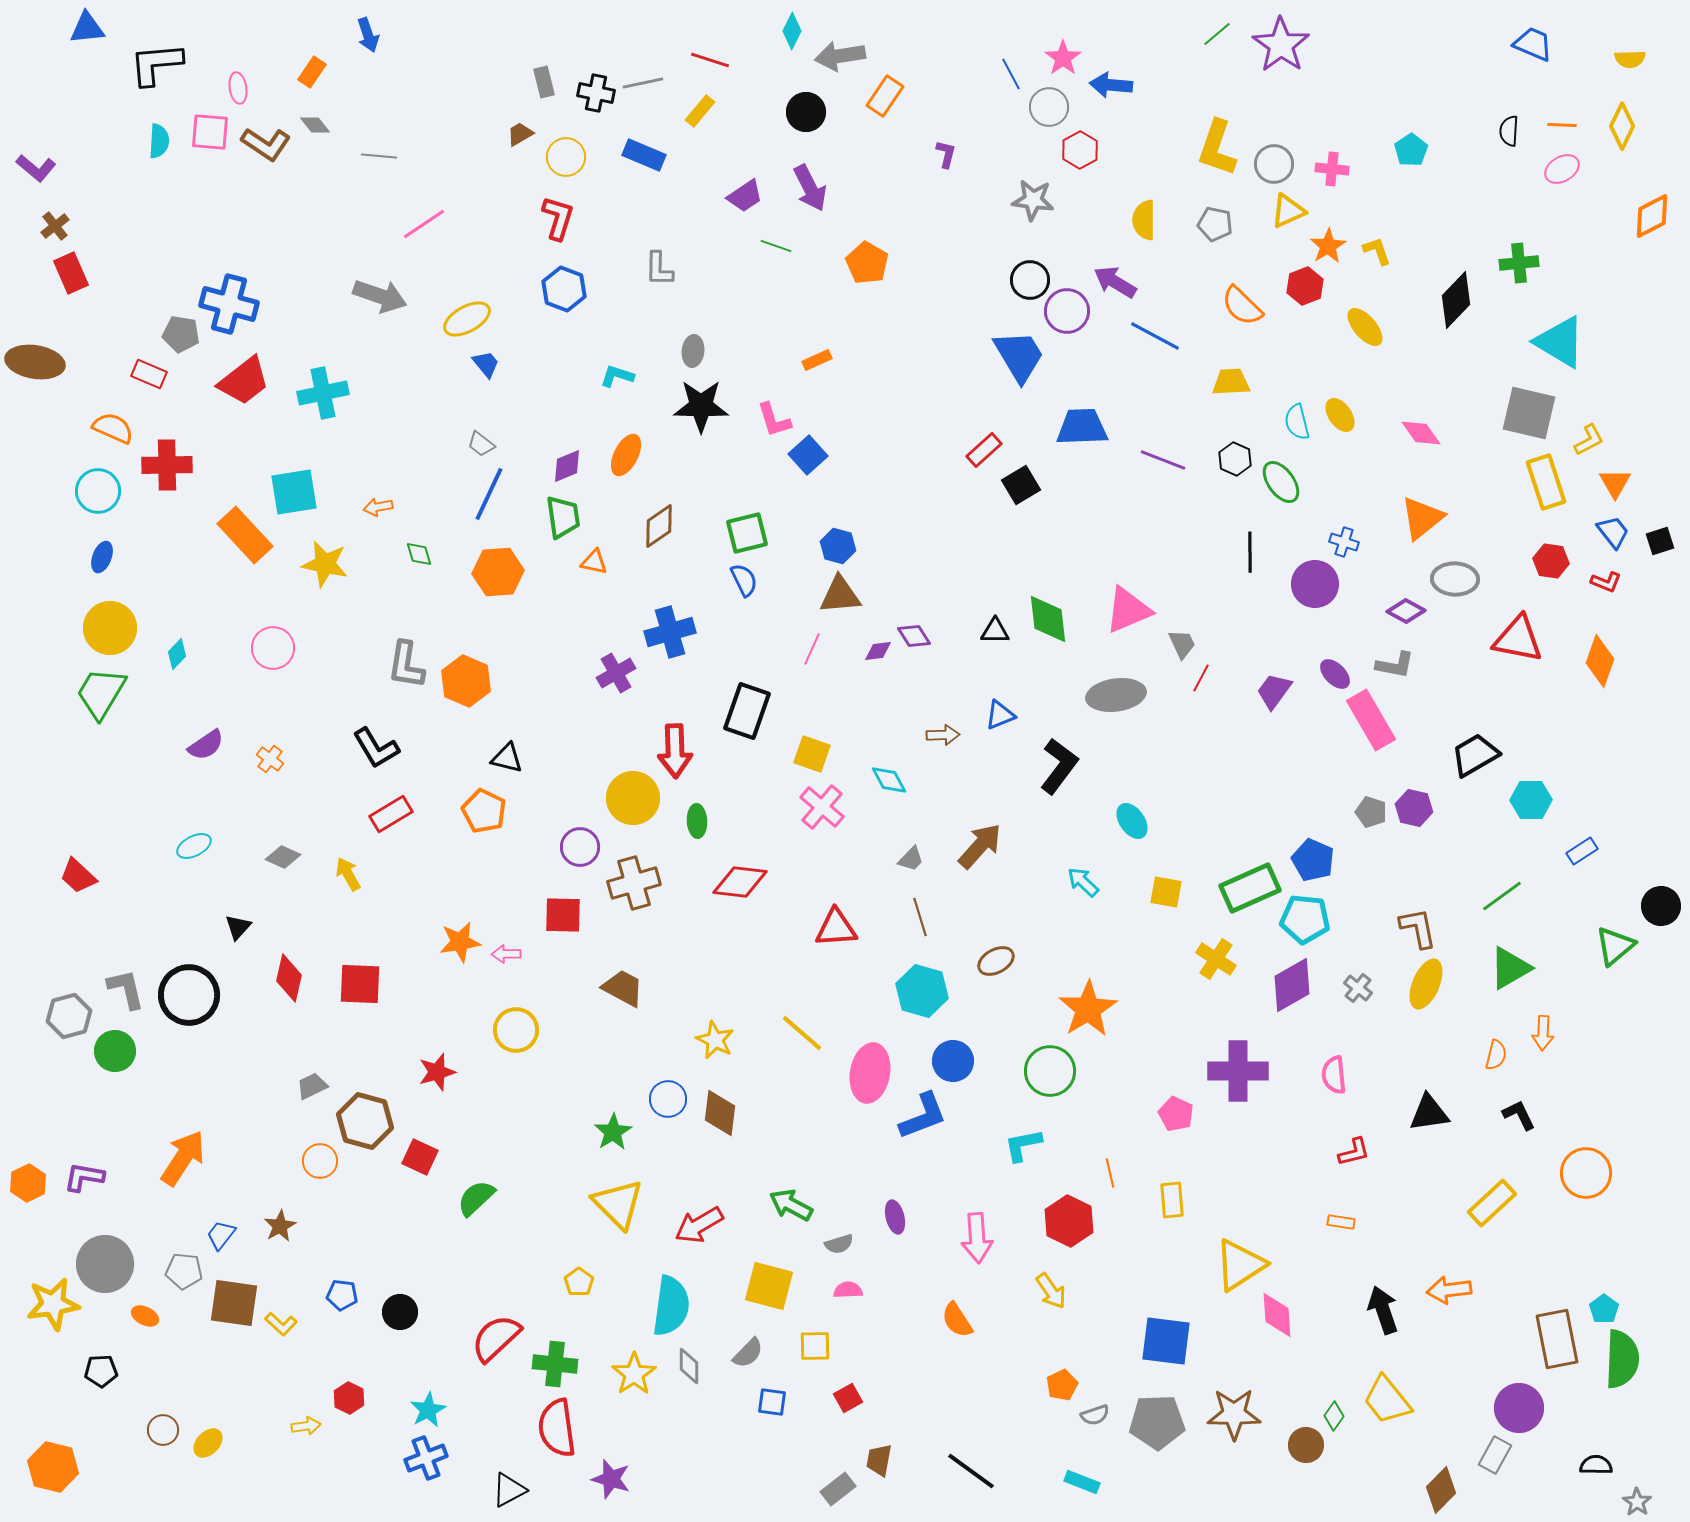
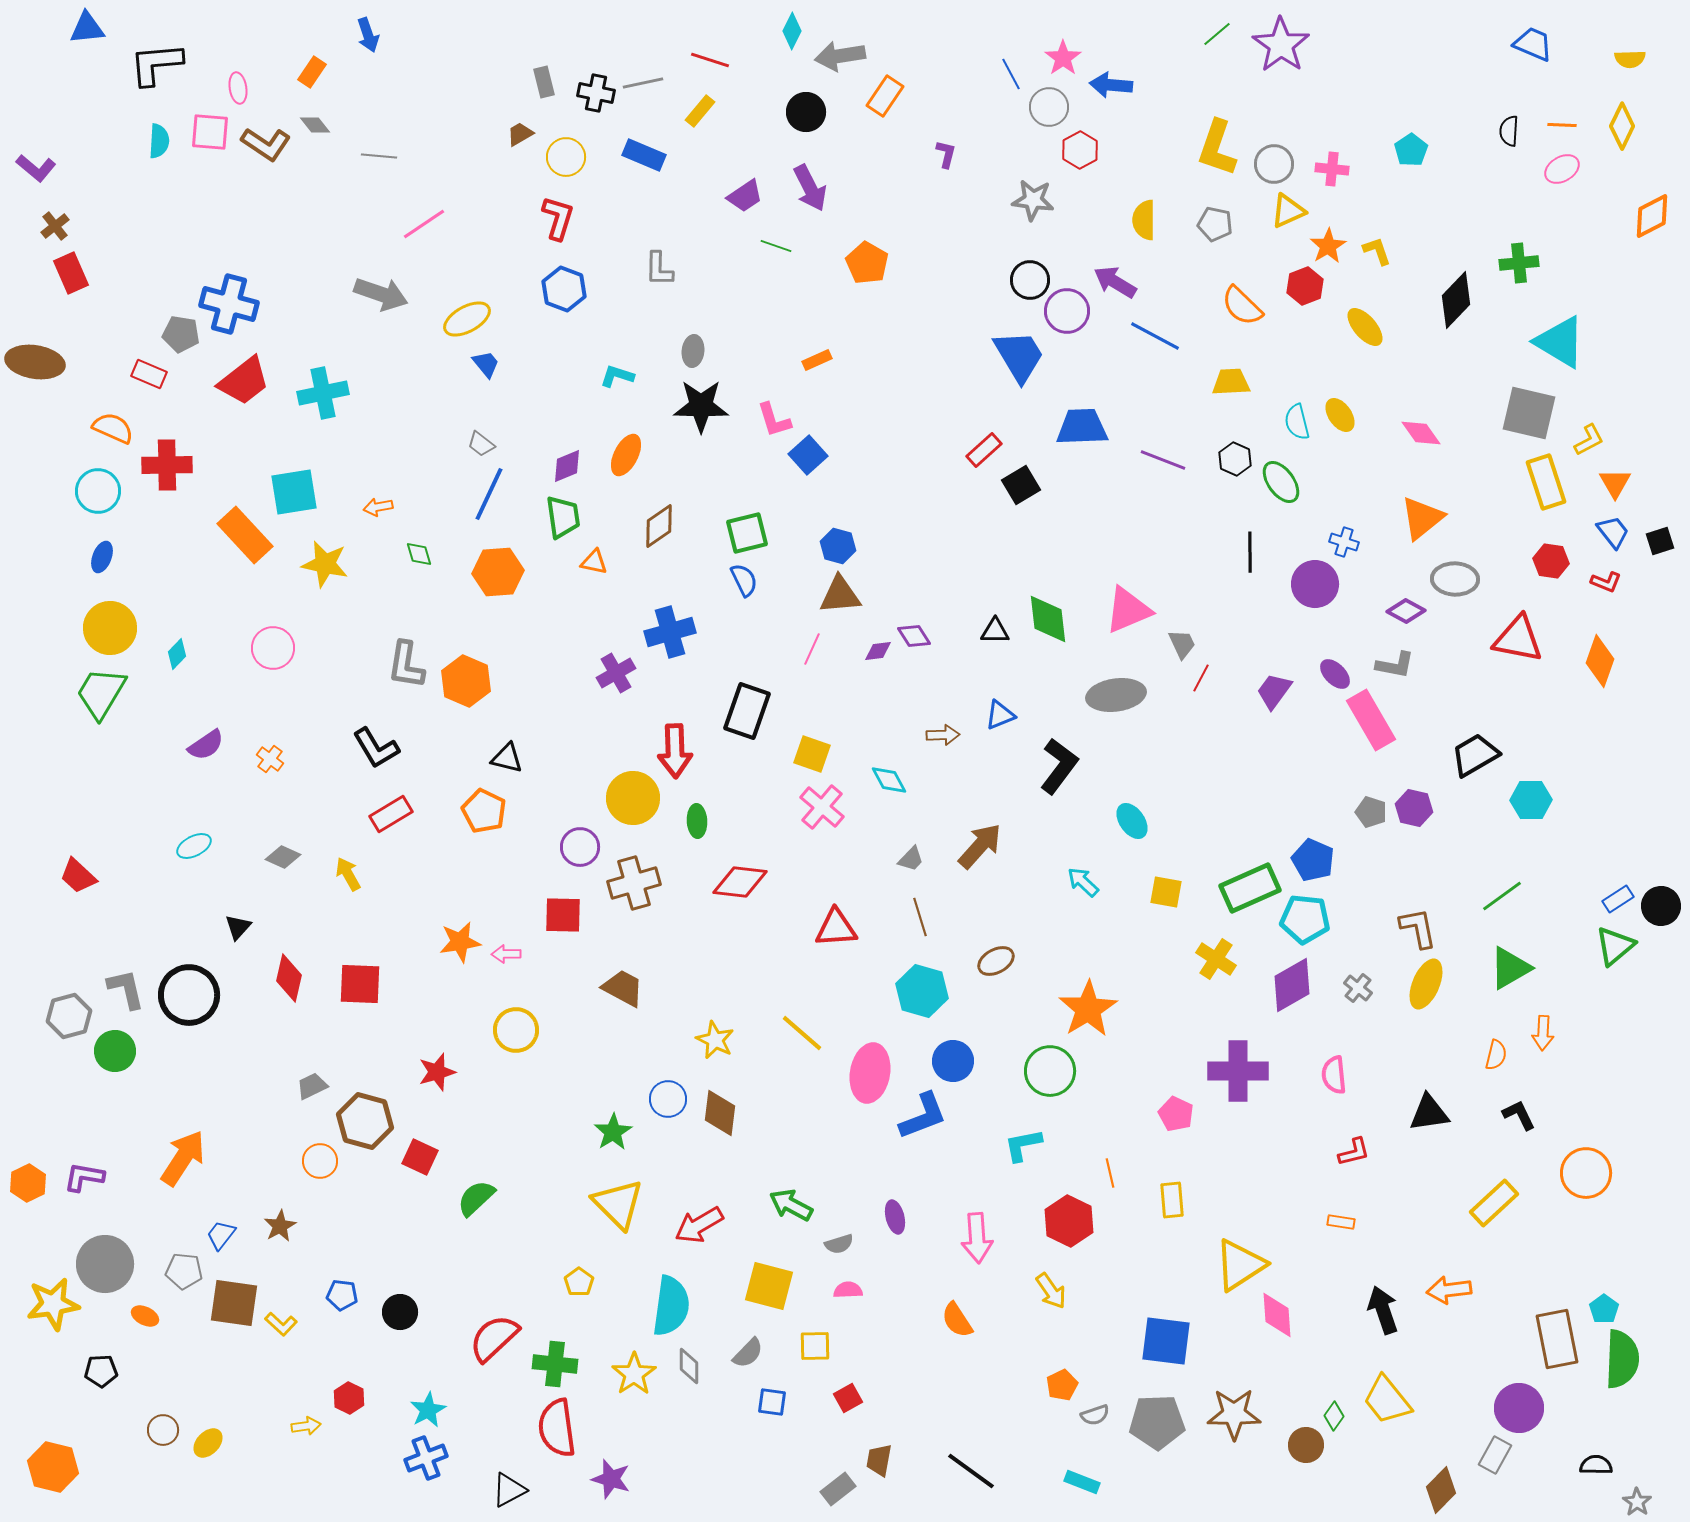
gray arrow at (380, 296): moved 1 px right, 2 px up
blue rectangle at (1582, 851): moved 36 px right, 48 px down
yellow rectangle at (1492, 1203): moved 2 px right
red semicircle at (496, 1338): moved 2 px left
